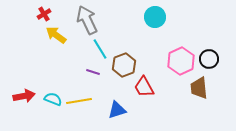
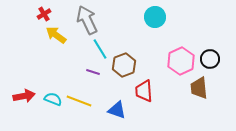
black circle: moved 1 px right
red trapezoid: moved 4 px down; rotated 25 degrees clockwise
yellow line: rotated 30 degrees clockwise
blue triangle: rotated 36 degrees clockwise
